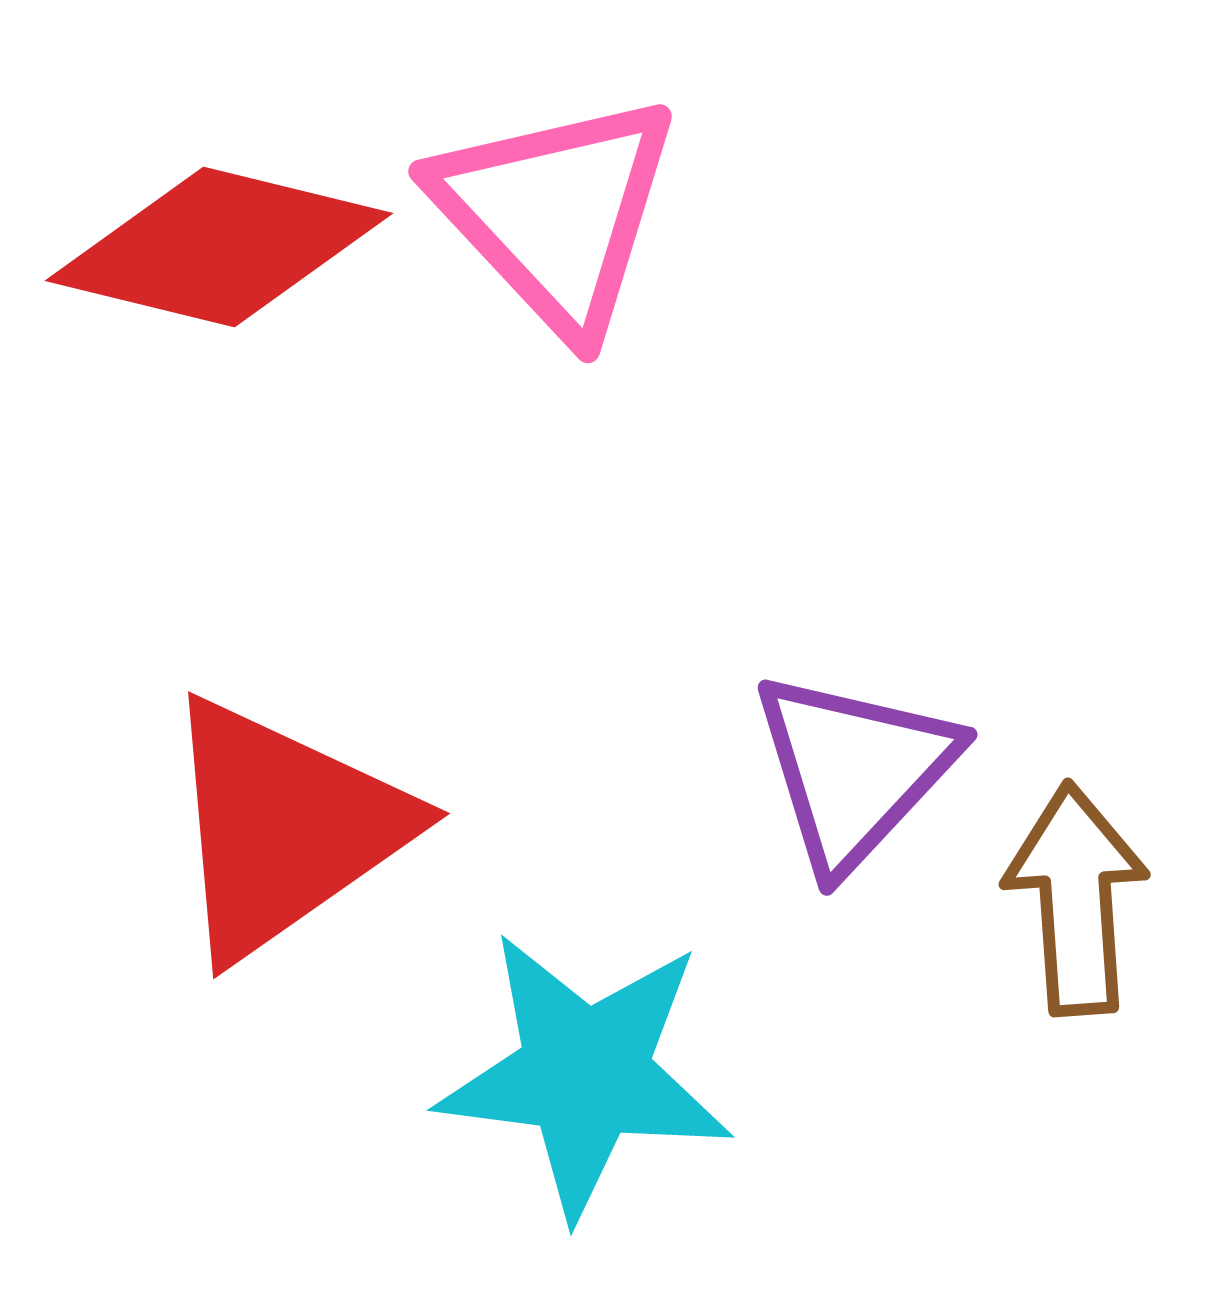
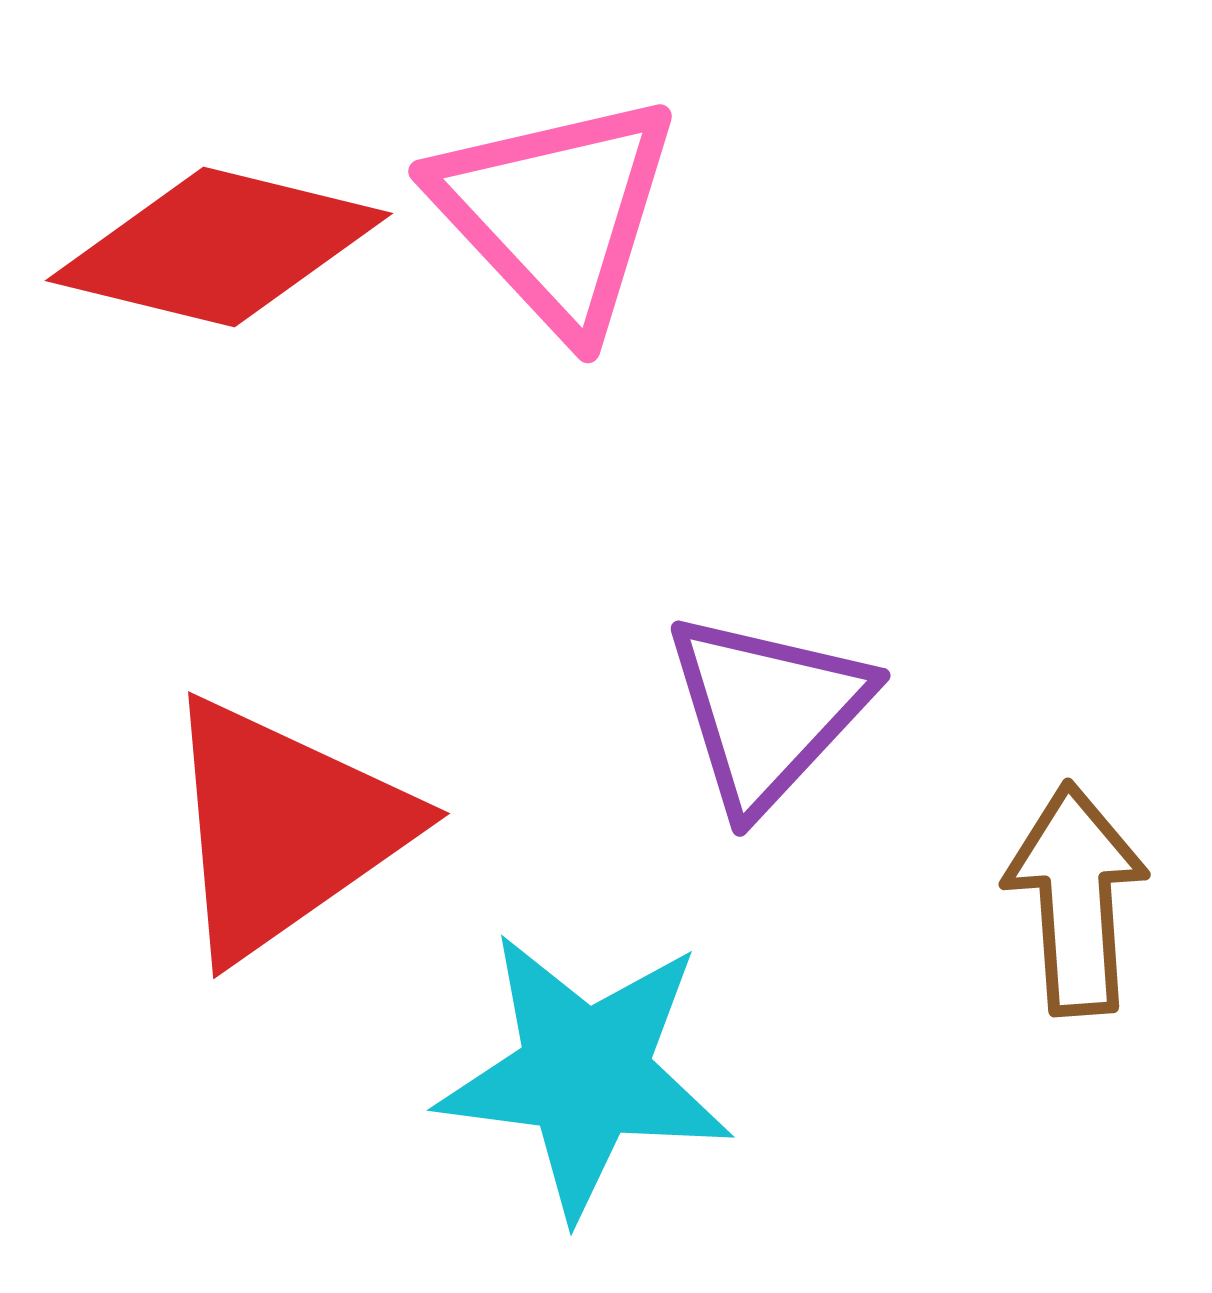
purple triangle: moved 87 px left, 59 px up
